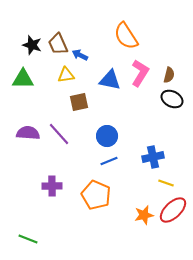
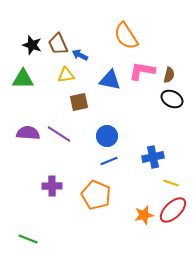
pink L-shape: moved 2 px right, 2 px up; rotated 112 degrees counterclockwise
purple line: rotated 15 degrees counterclockwise
yellow line: moved 5 px right
